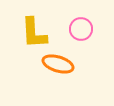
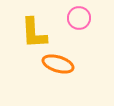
pink circle: moved 2 px left, 11 px up
